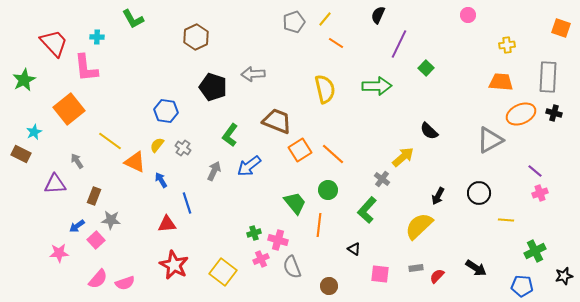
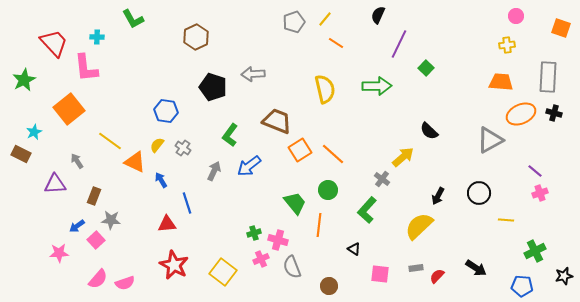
pink circle at (468, 15): moved 48 px right, 1 px down
